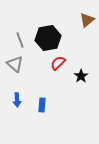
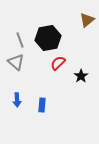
gray triangle: moved 1 px right, 2 px up
